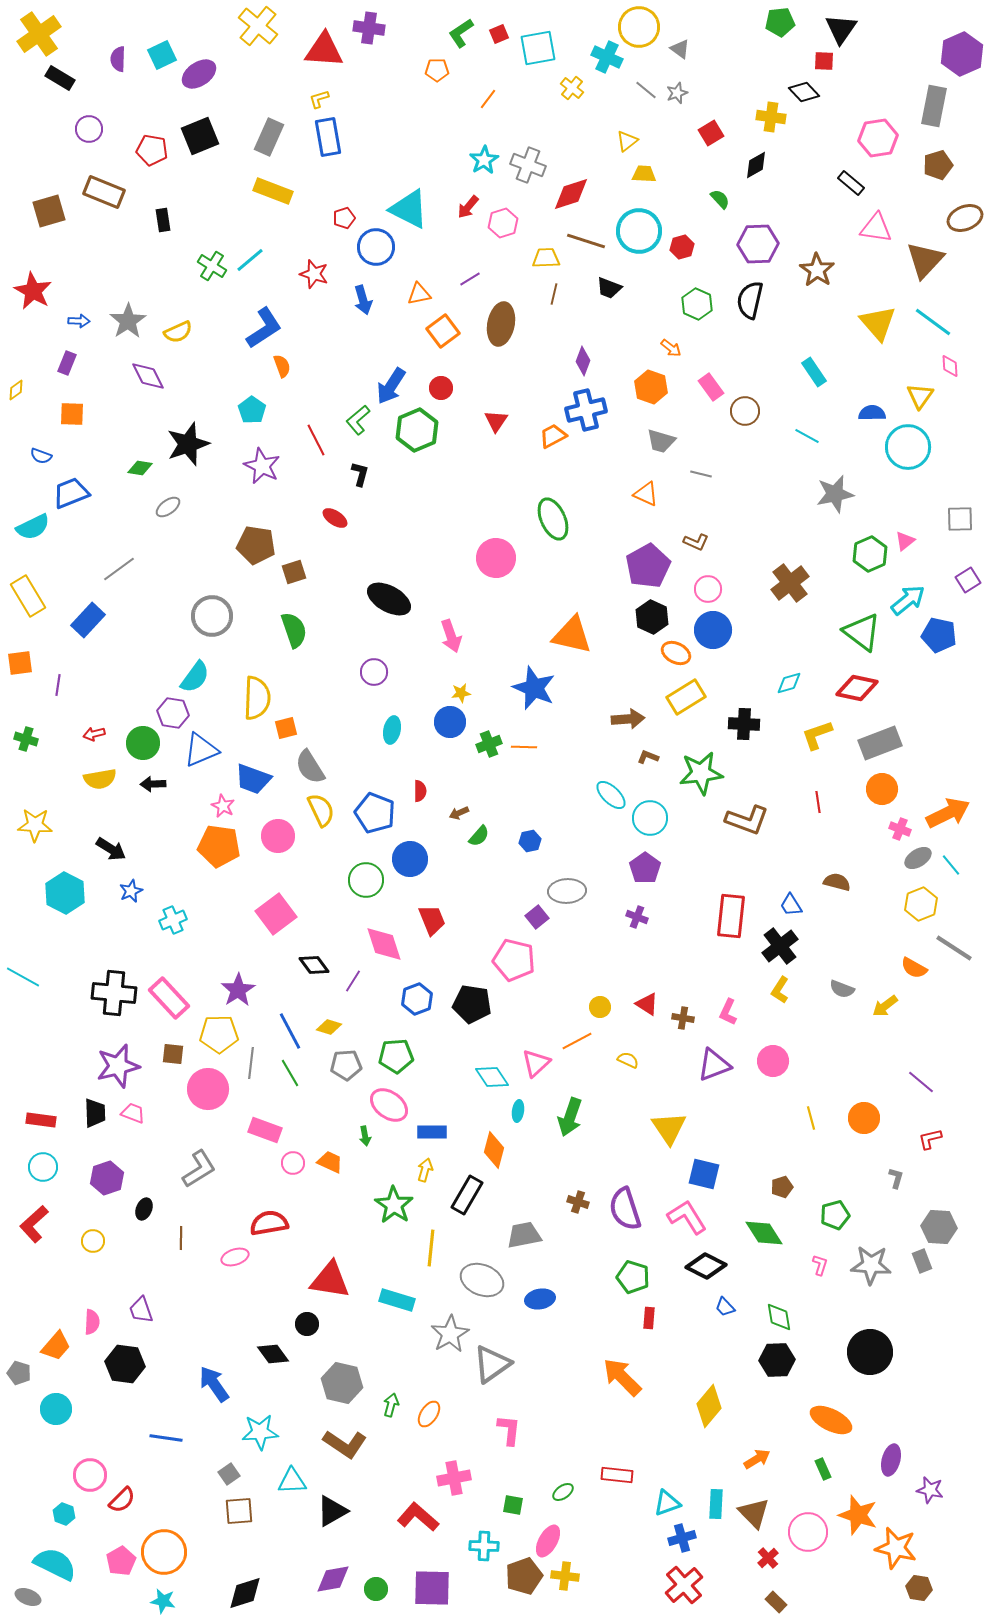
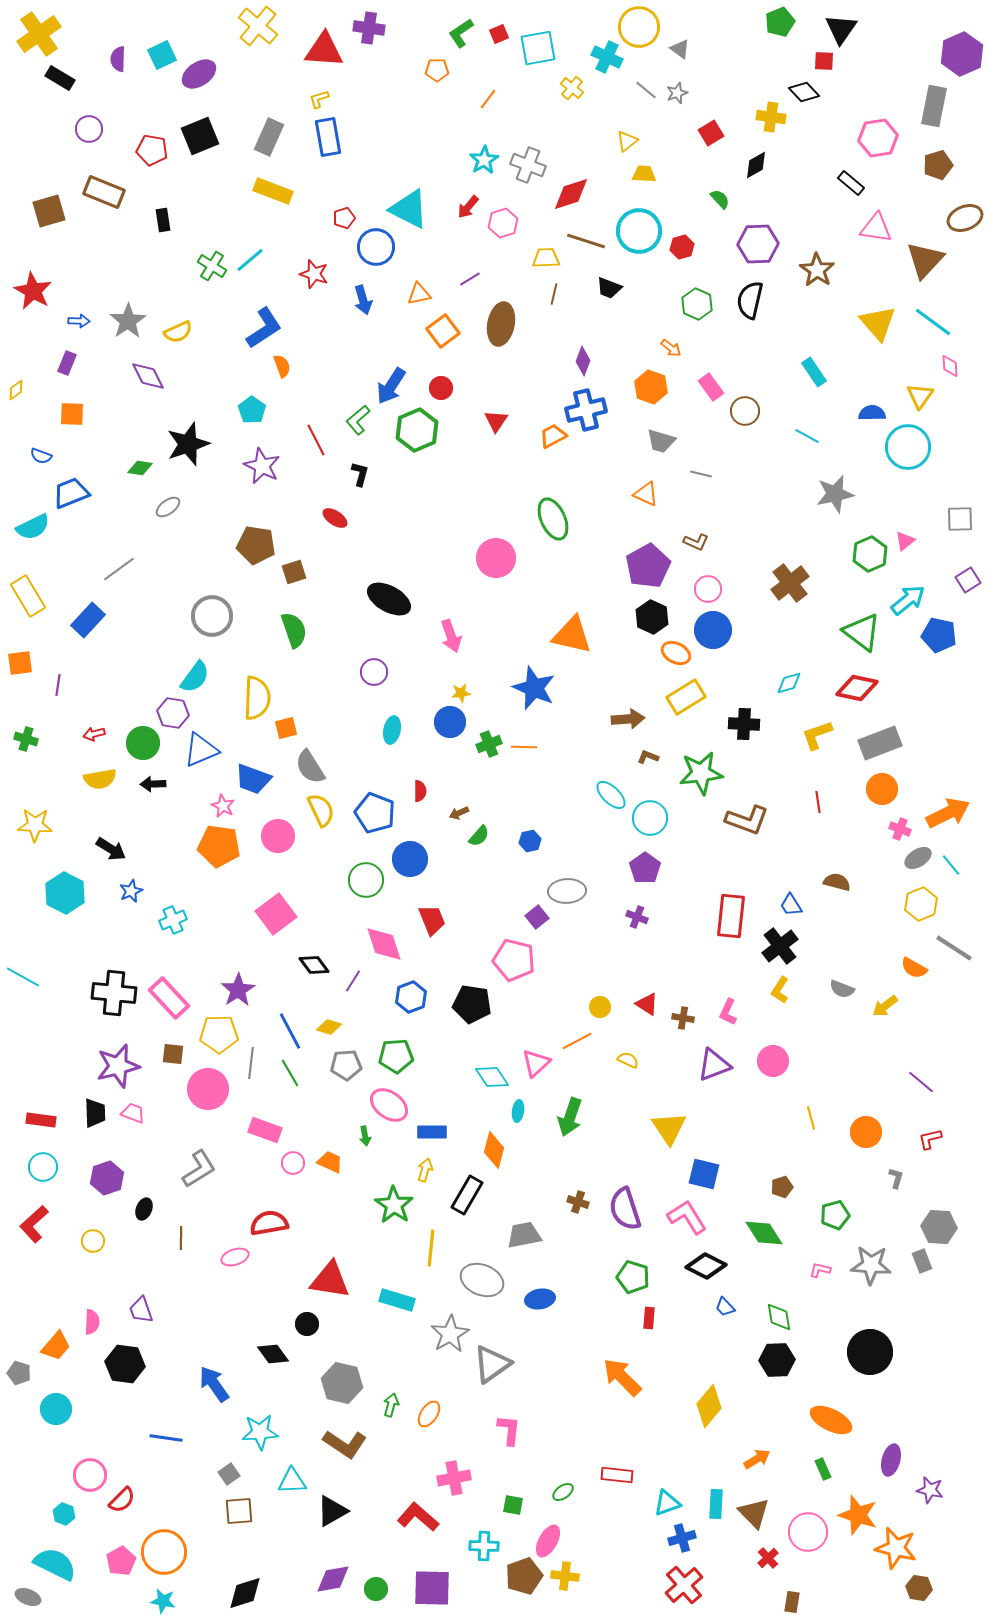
green pentagon at (780, 22): rotated 16 degrees counterclockwise
blue hexagon at (417, 999): moved 6 px left, 2 px up
orange circle at (864, 1118): moved 2 px right, 14 px down
pink L-shape at (820, 1265): moved 5 px down; rotated 95 degrees counterclockwise
brown rectangle at (776, 1602): moved 16 px right; rotated 55 degrees clockwise
